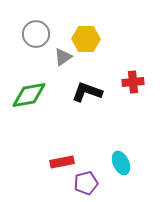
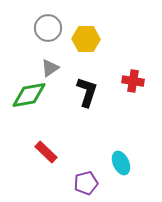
gray circle: moved 12 px right, 6 px up
gray triangle: moved 13 px left, 11 px down
red cross: moved 1 px up; rotated 15 degrees clockwise
black L-shape: rotated 88 degrees clockwise
red rectangle: moved 16 px left, 10 px up; rotated 55 degrees clockwise
